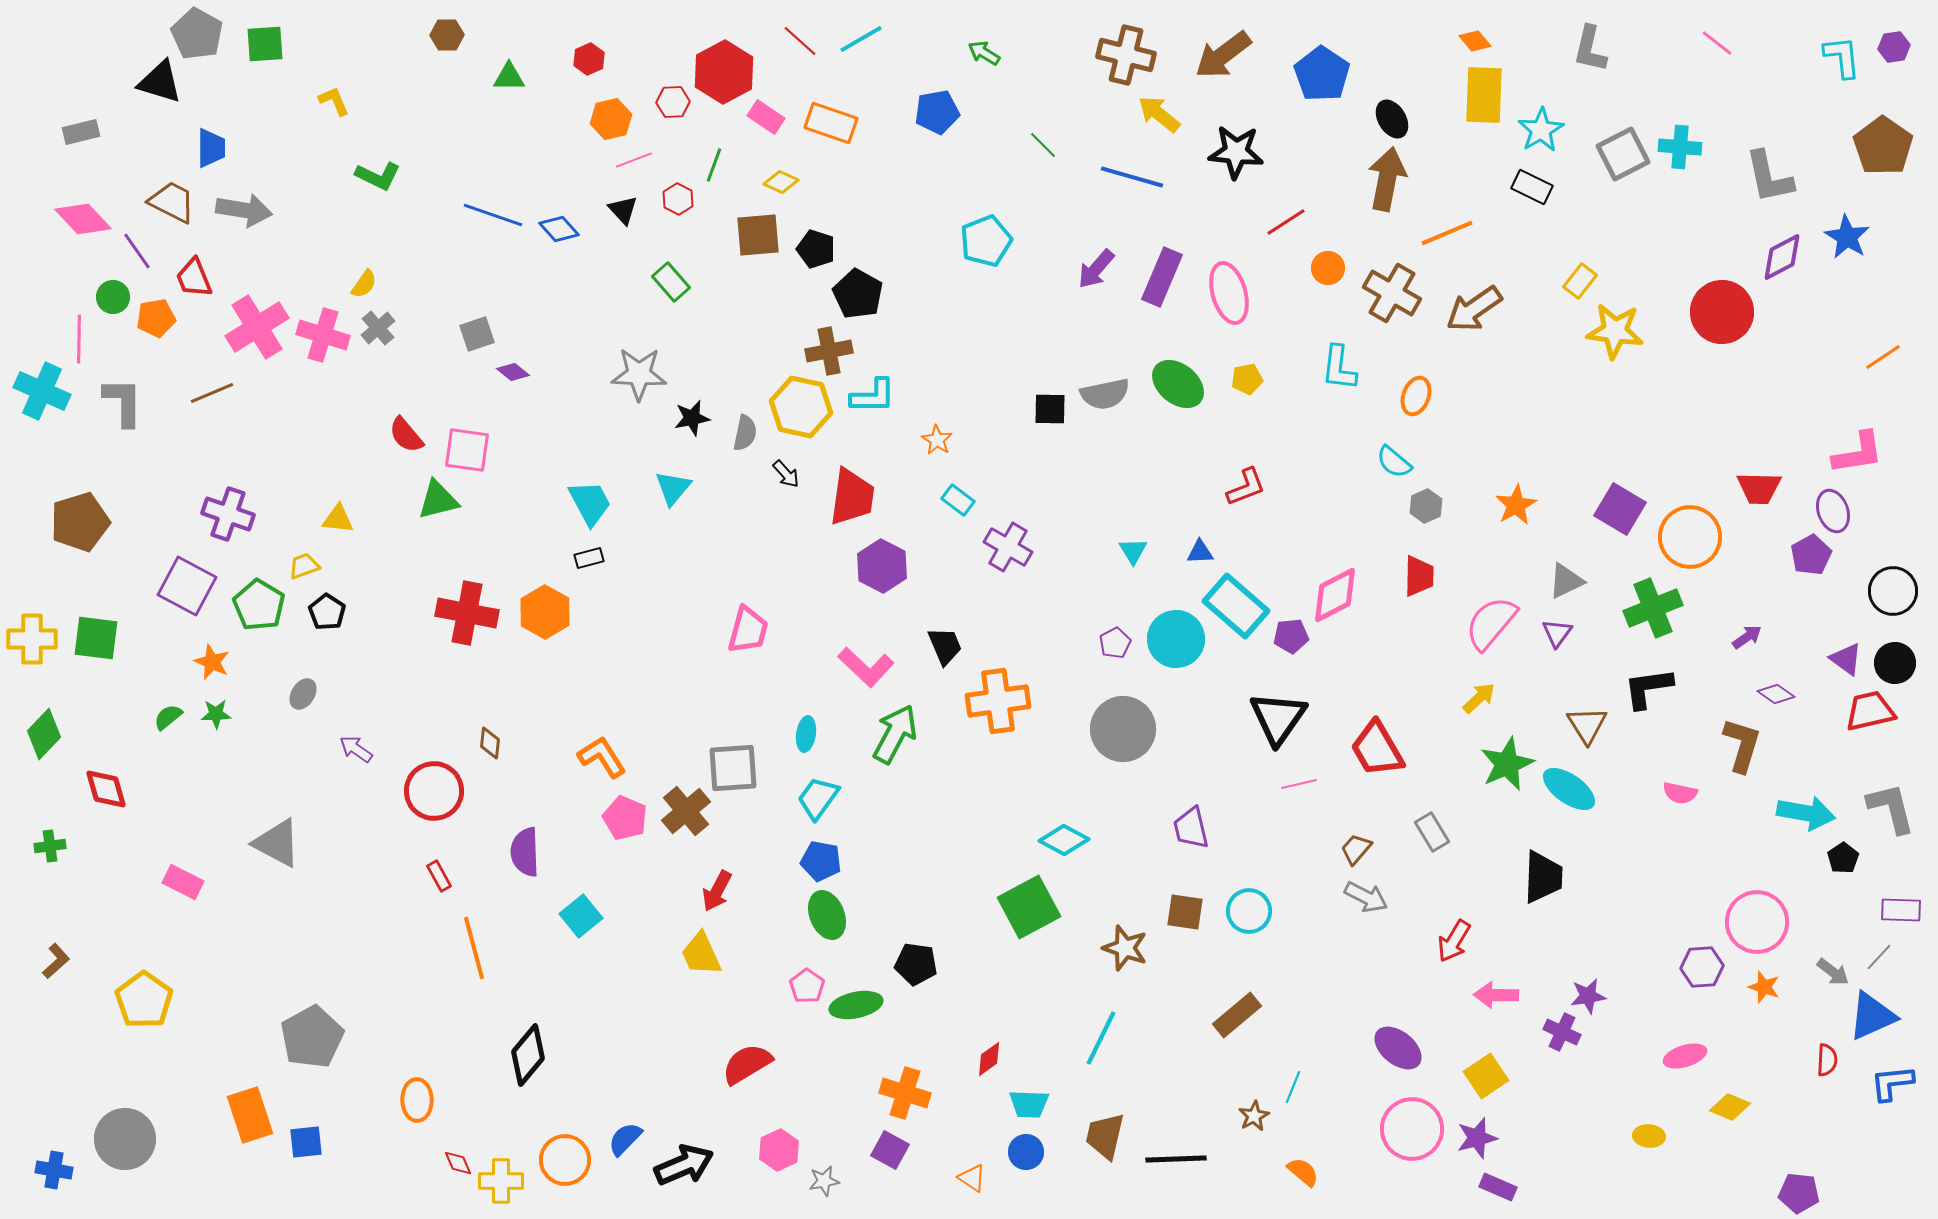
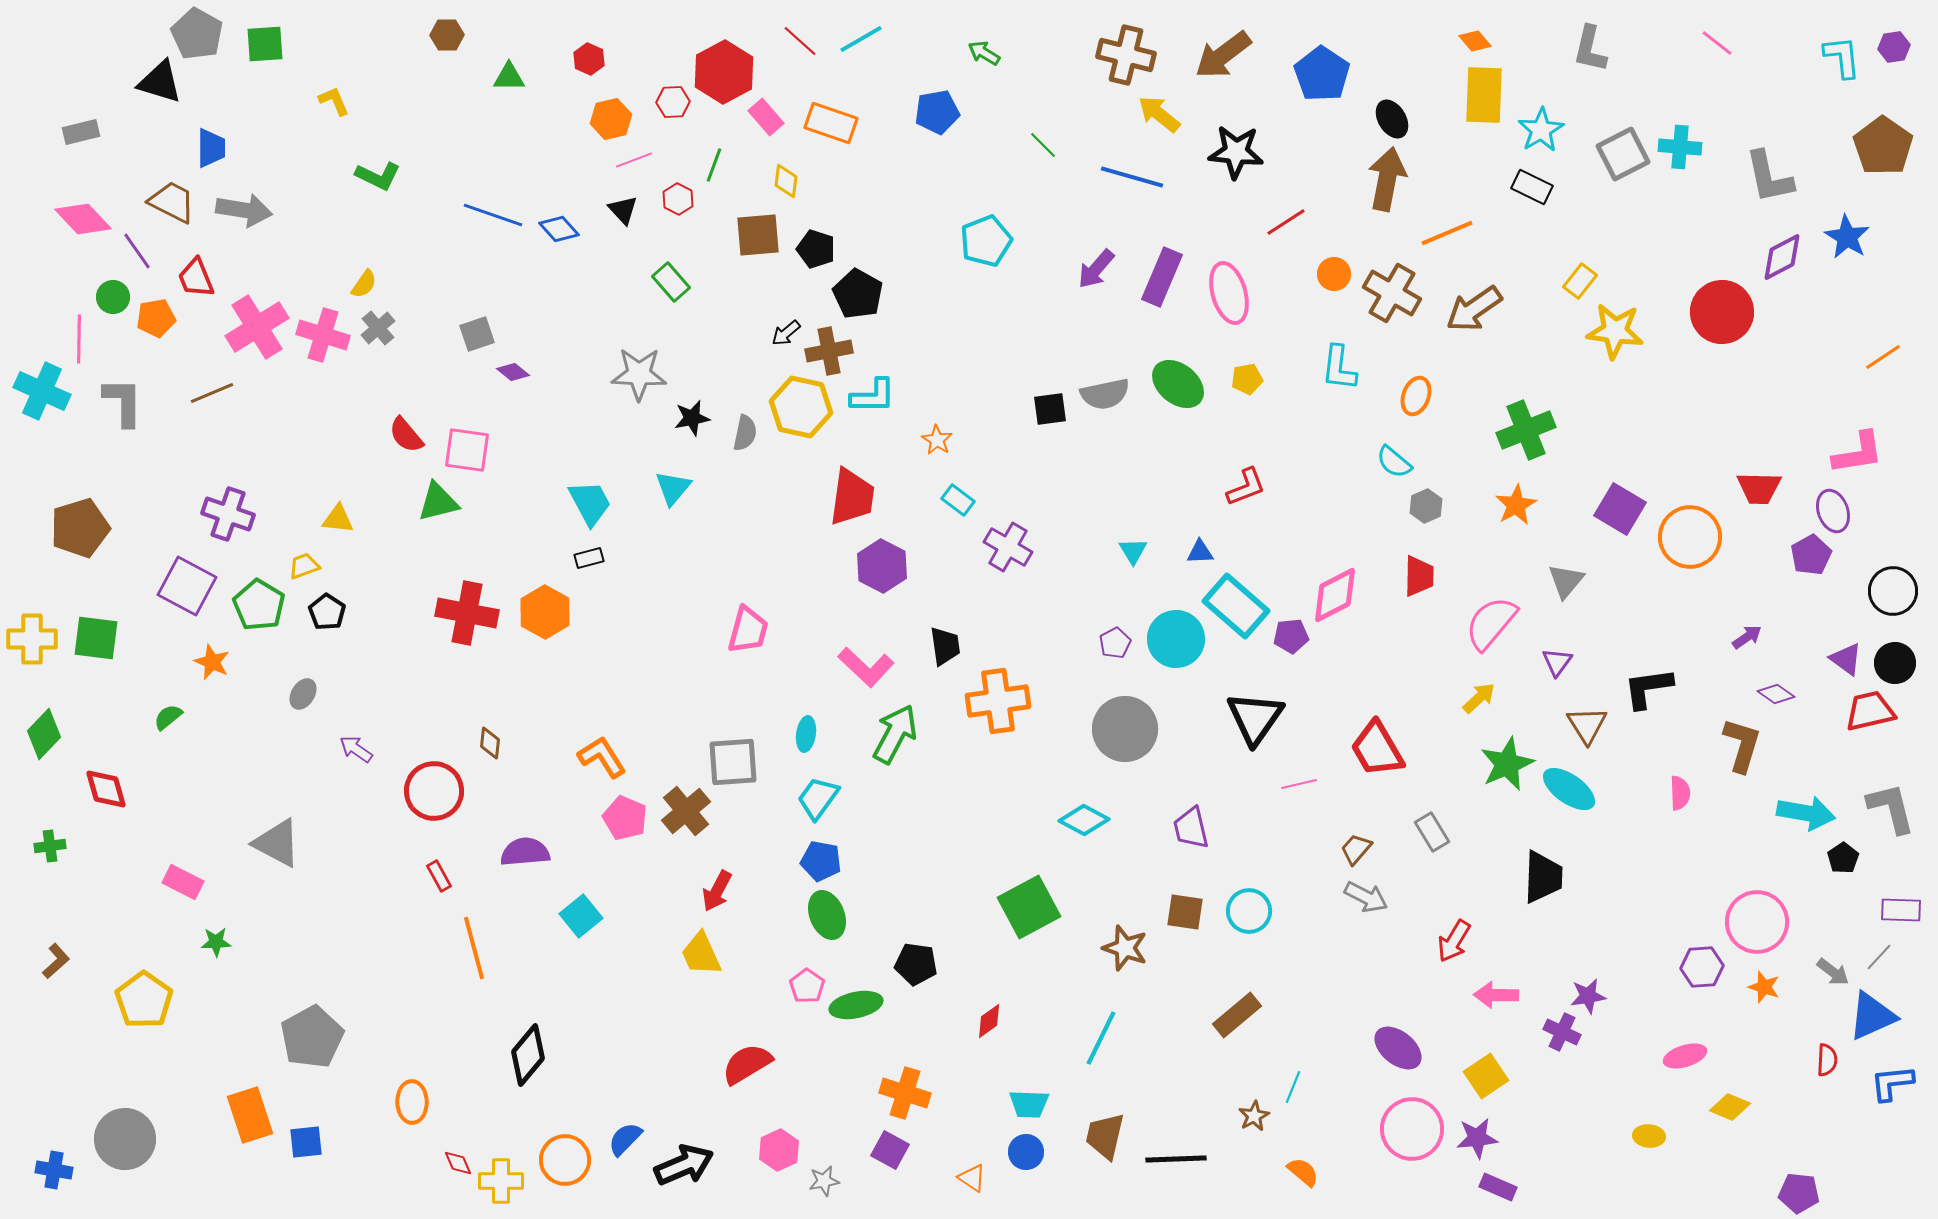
red hexagon at (589, 59): rotated 12 degrees counterclockwise
pink rectangle at (766, 117): rotated 15 degrees clockwise
yellow diamond at (781, 182): moved 5 px right, 1 px up; rotated 72 degrees clockwise
orange circle at (1328, 268): moved 6 px right, 6 px down
red trapezoid at (194, 278): moved 2 px right
black square at (1050, 409): rotated 9 degrees counterclockwise
black arrow at (786, 474): moved 141 px up; rotated 92 degrees clockwise
green triangle at (438, 500): moved 2 px down
brown pentagon at (80, 522): moved 6 px down
gray triangle at (1566, 581): rotated 24 degrees counterclockwise
green cross at (1653, 608): moved 127 px left, 178 px up
purple triangle at (1557, 633): moved 29 px down
black trapezoid at (945, 646): rotated 15 degrees clockwise
green star at (216, 714): moved 228 px down
black triangle at (1278, 718): moved 23 px left
gray circle at (1123, 729): moved 2 px right
gray square at (733, 768): moved 6 px up
pink semicircle at (1680, 793): rotated 104 degrees counterclockwise
cyan diamond at (1064, 840): moved 20 px right, 20 px up
purple semicircle at (525, 852): rotated 87 degrees clockwise
red diamond at (989, 1059): moved 38 px up
orange ellipse at (417, 1100): moved 5 px left, 2 px down
purple star at (1477, 1138): rotated 9 degrees clockwise
